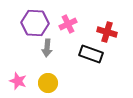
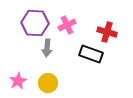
pink cross: moved 1 px left, 1 px down
pink star: rotated 24 degrees clockwise
